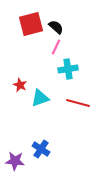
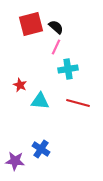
cyan triangle: moved 3 px down; rotated 24 degrees clockwise
